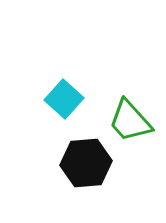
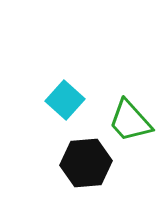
cyan square: moved 1 px right, 1 px down
